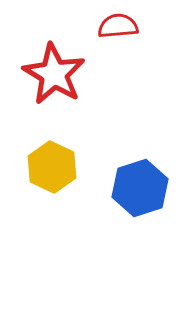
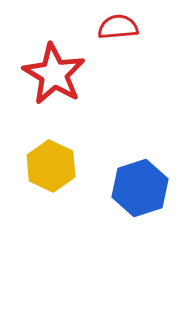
red semicircle: moved 1 px down
yellow hexagon: moved 1 px left, 1 px up
